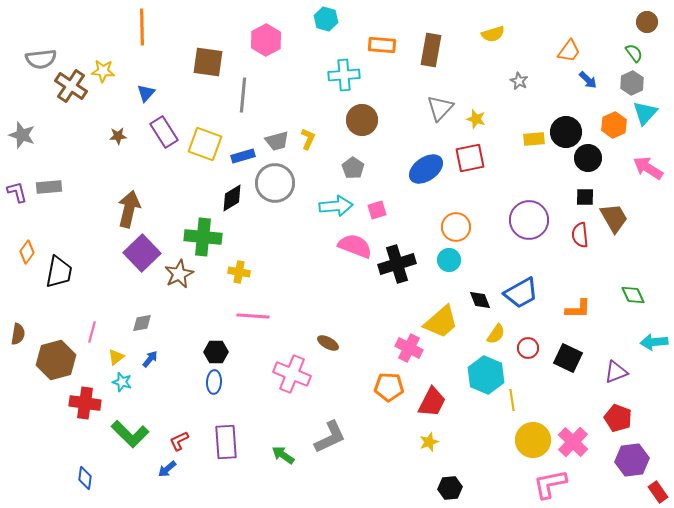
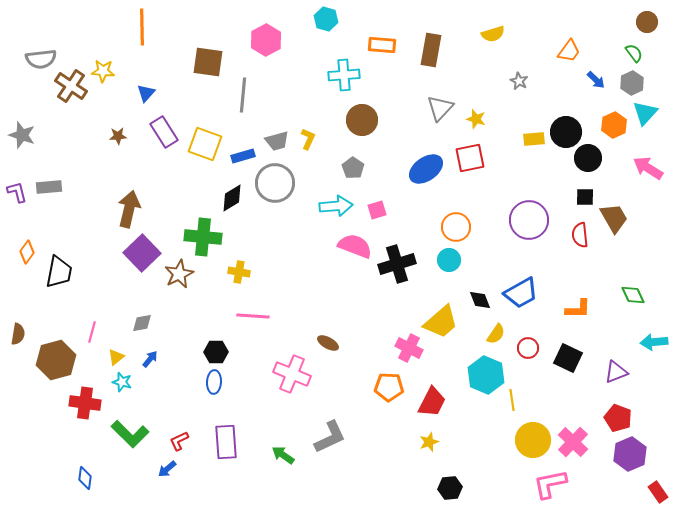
blue arrow at (588, 80): moved 8 px right
purple hexagon at (632, 460): moved 2 px left, 6 px up; rotated 16 degrees counterclockwise
